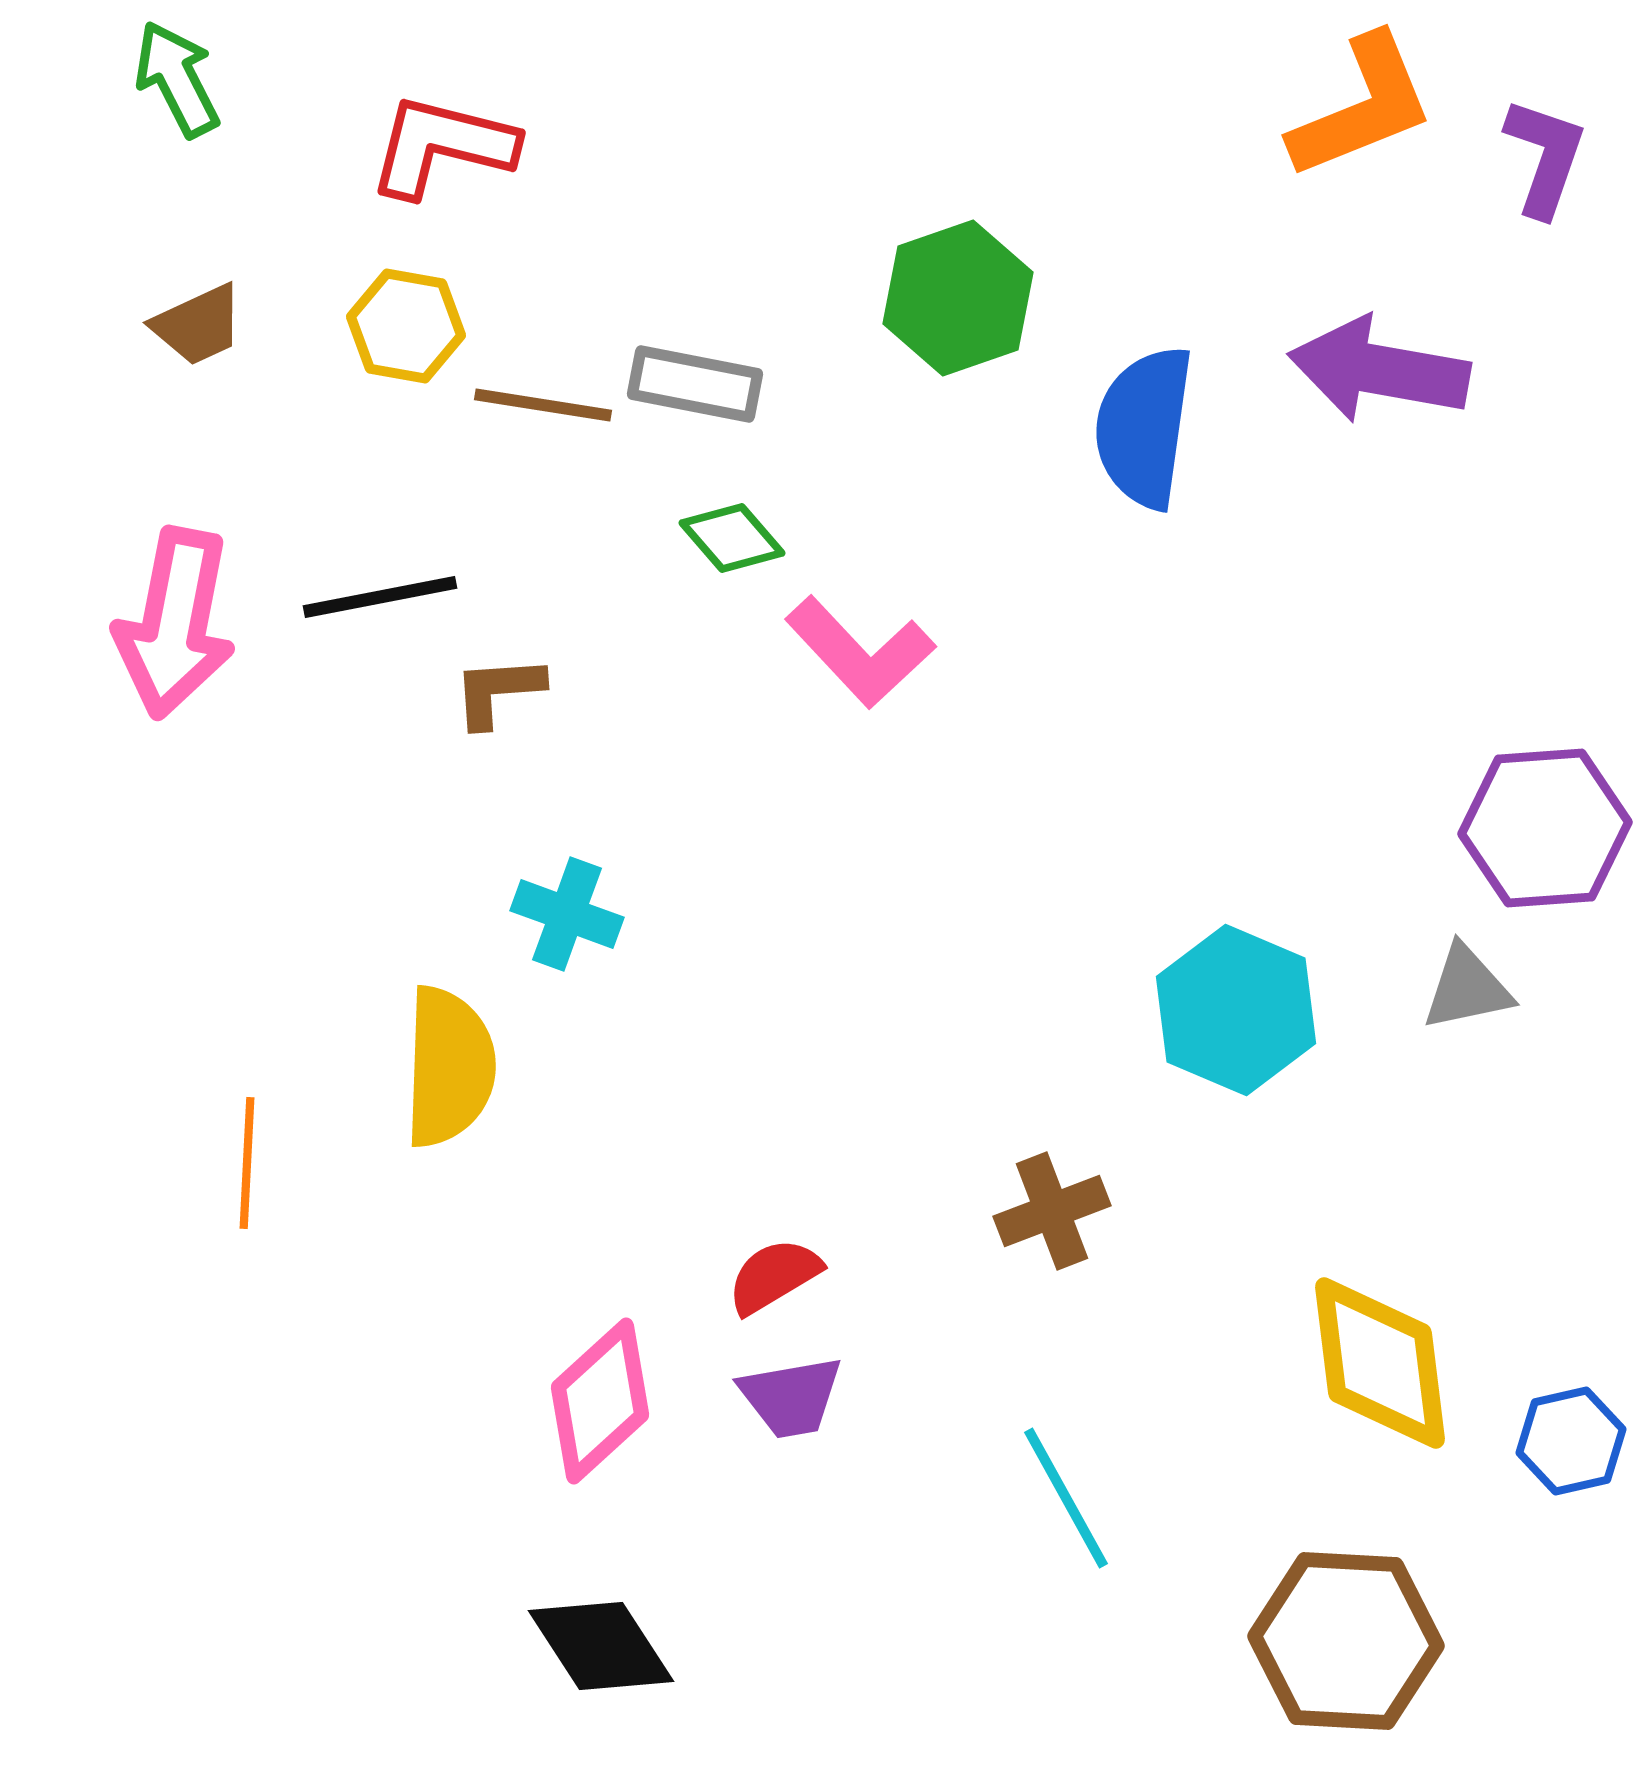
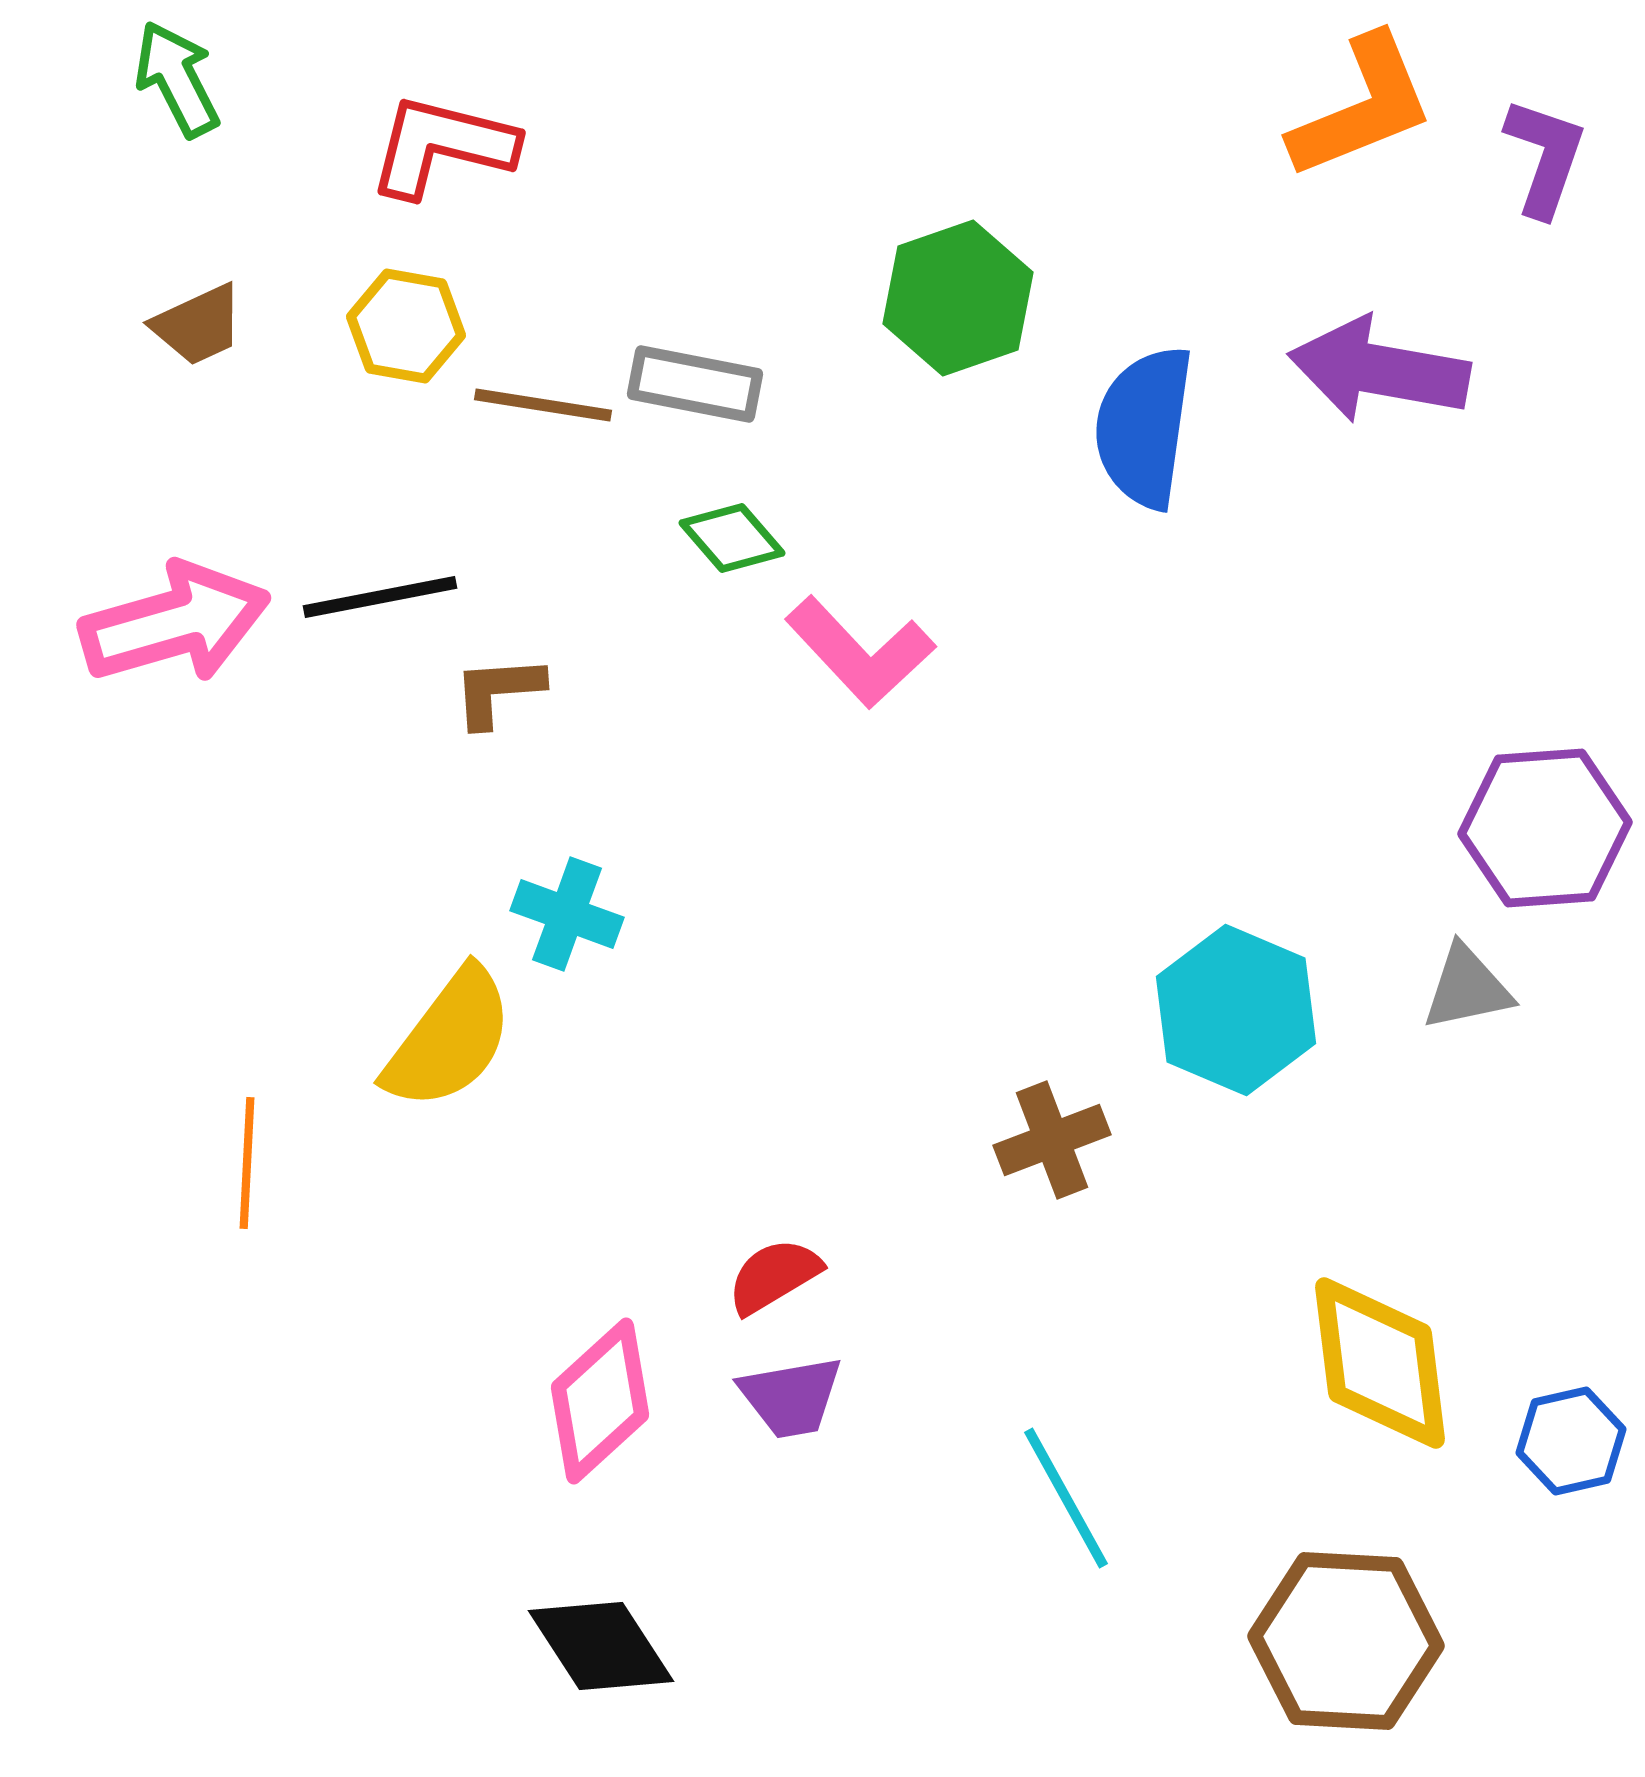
pink arrow: rotated 117 degrees counterclockwise
yellow semicircle: moved 28 px up; rotated 35 degrees clockwise
brown cross: moved 71 px up
